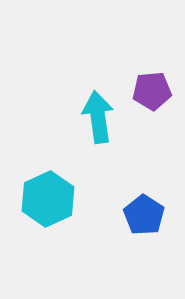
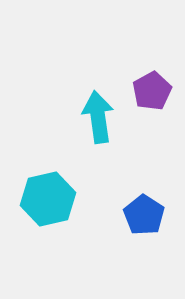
purple pentagon: rotated 24 degrees counterclockwise
cyan hexagon: rotated 12 degrees clockwise
